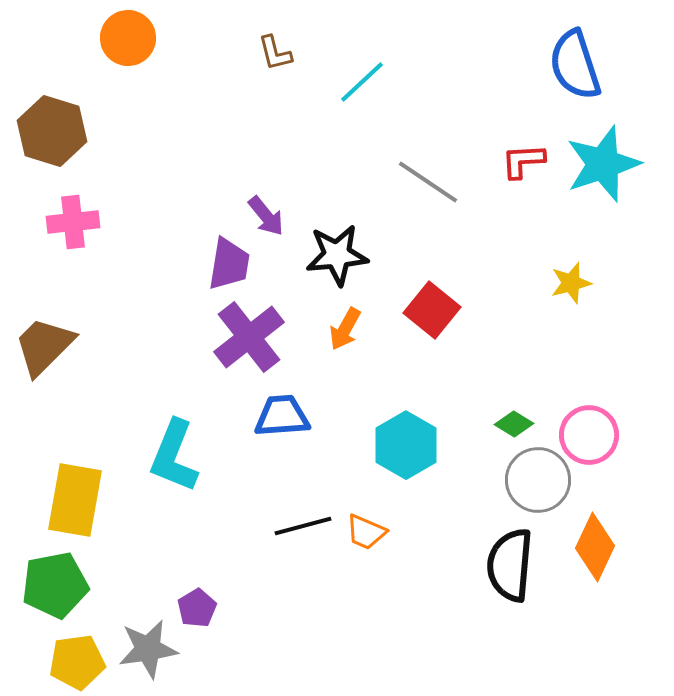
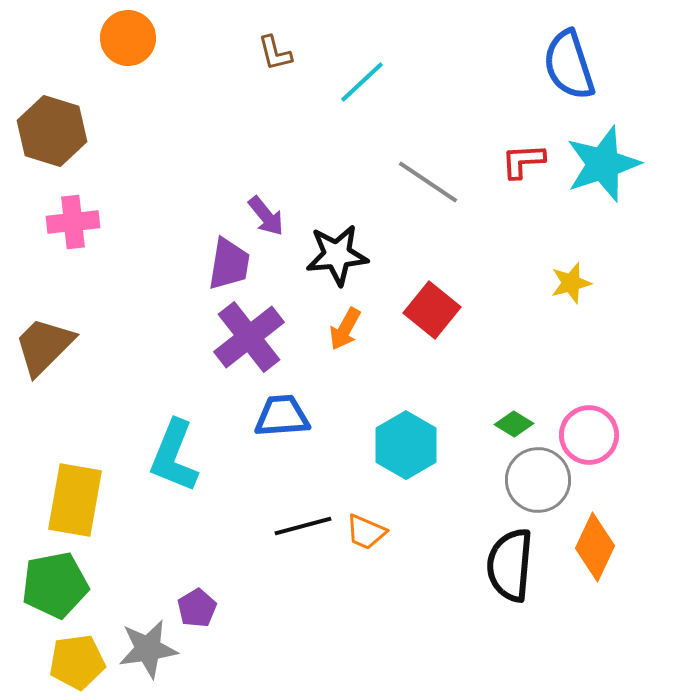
blue semicircle: moved 6 px left
